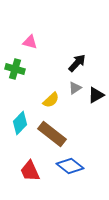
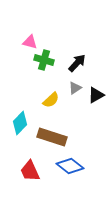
green cross: moved 29 px right, 9 px up
brown rectangle: moved 3 px down; rotated 20 degrees counterclockwise
